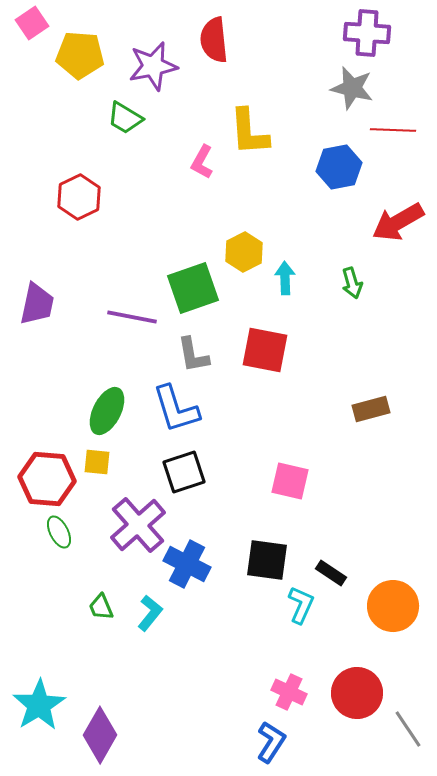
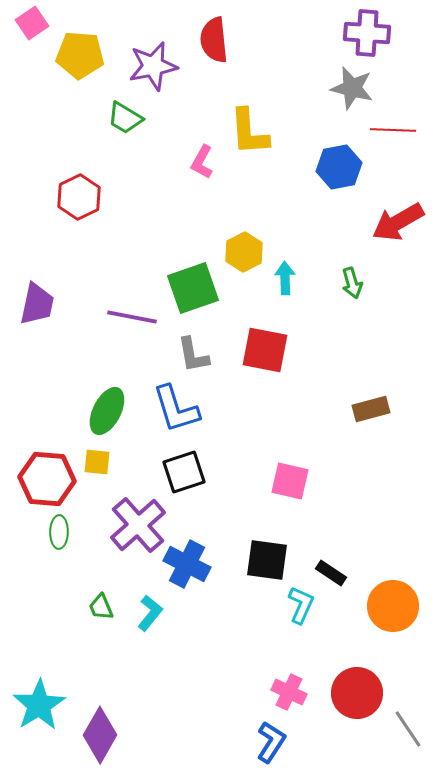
green ellipse at (59, 532): rotated 28 degrees clockwise
